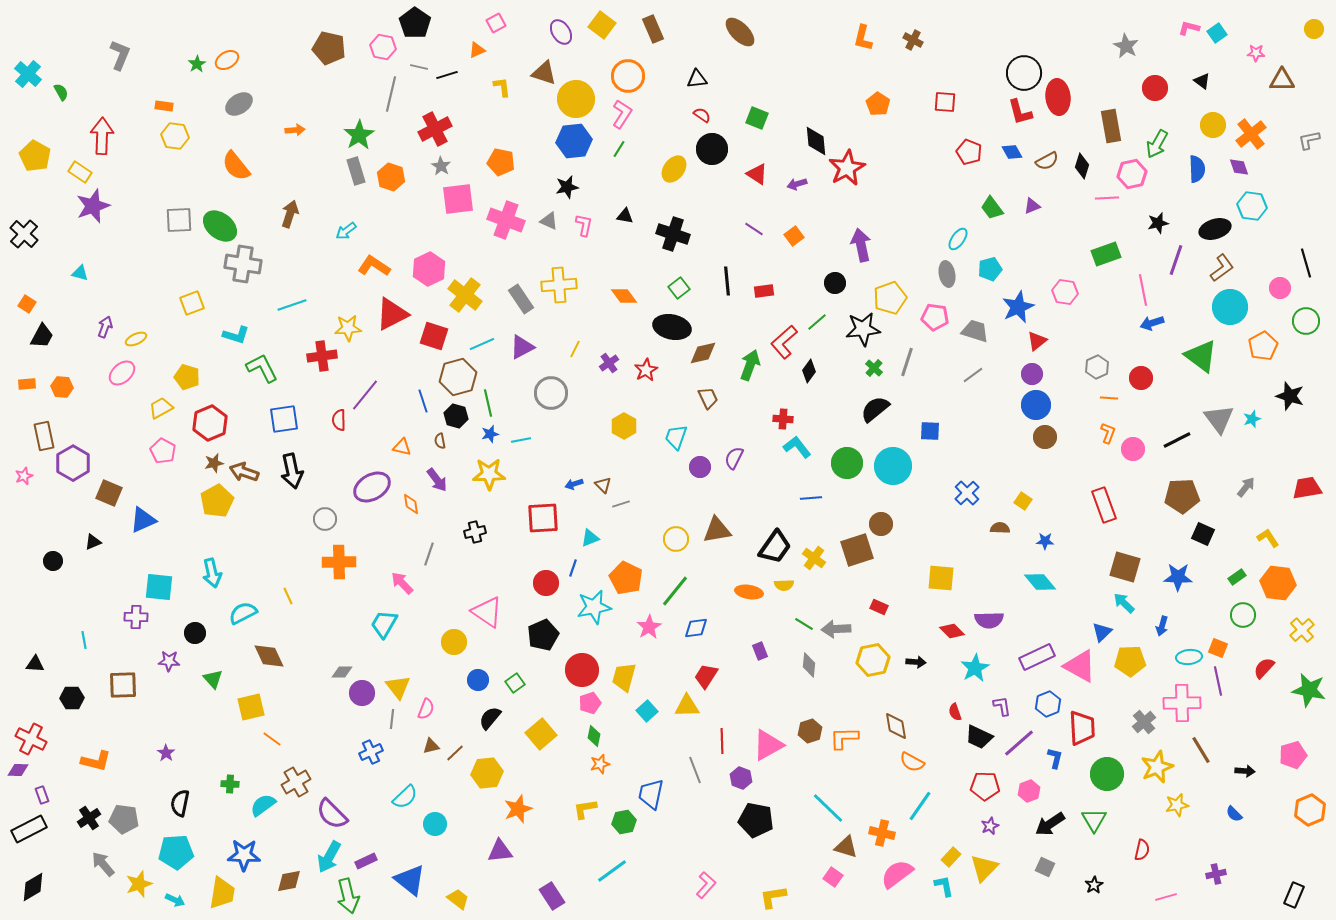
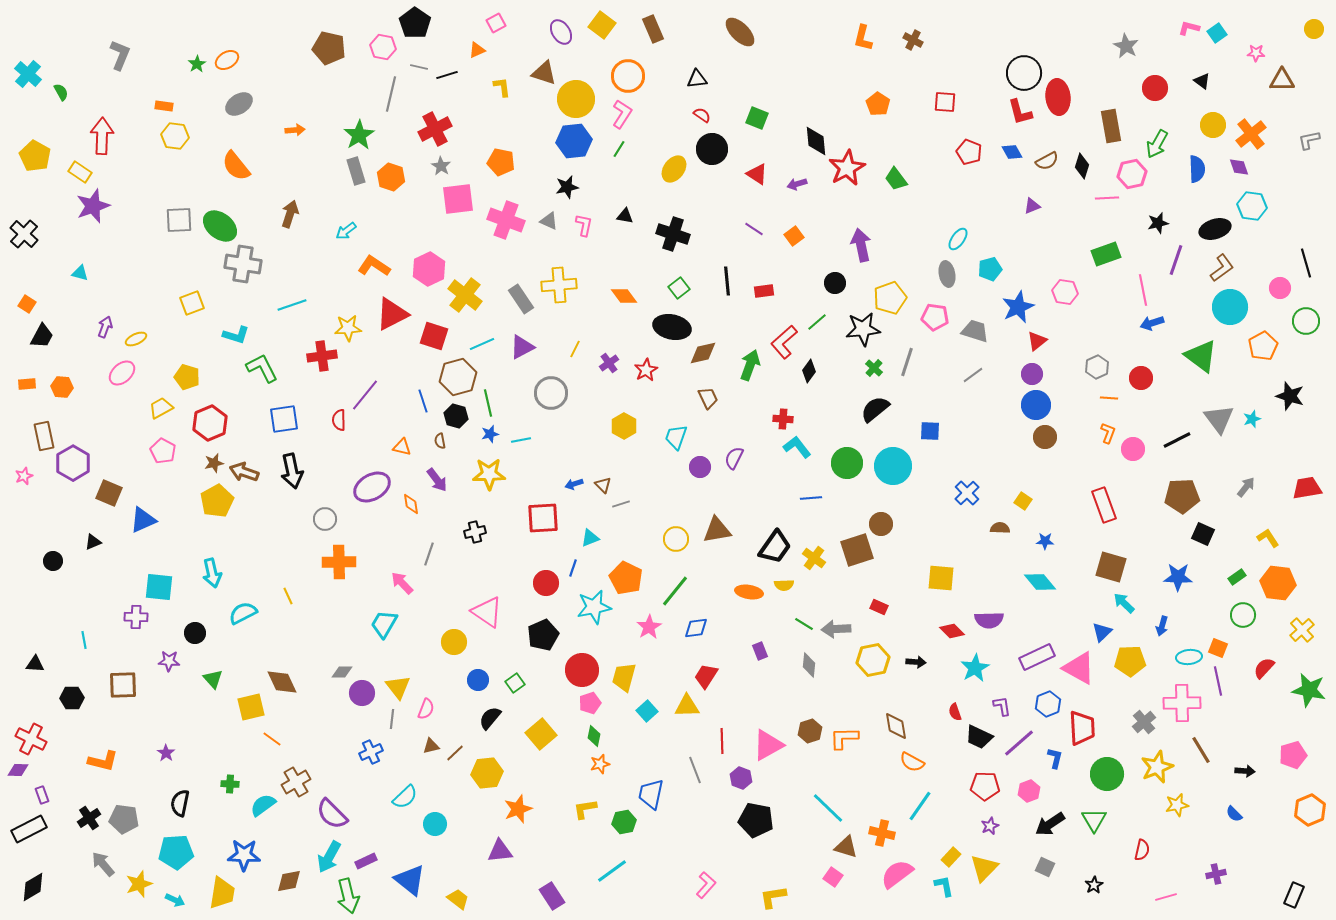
green trapezoid at (992, 208): moved 96 px left, 29 px up
brown square at (1125, 567): moved 14 px left
brown diamond at (269, 656): moved 13 px right, 26 px down
pink triangle at (1080, 666): moved 1 px left, 2 px down
orange L-shape at (96, 761): moved 7 px right
